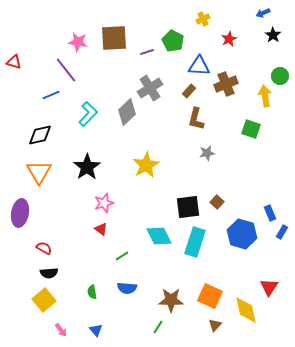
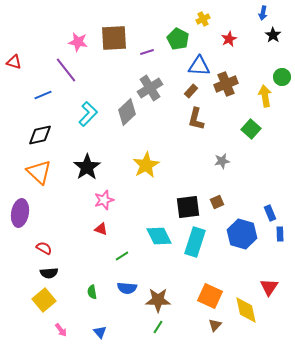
blue arrow at (263, 13): rotated 56 degrees counterclockwise
green pentagon at (173, 41): moved 5 px right, 2 px up
green circle at (280, 76): moved 2 px right, 1 px down
brown rectangle at (189, 91): moved 2 px right
blue line at (51, 95): moved 8 px left
green square at (251, 129): rotated 24 degrees clockwise
gray star at (207, 153): moved 15 px right, 8 px down
orange triangle at (39, 172): rotated 16 degrees counterclockwise
brown square at (217, 202): rotated 24 degrees clockwise
pink star at (104, 203): moved 3 px up
red triangle at (101, 229): rotated 16 degrees counterclockwise
blue rectangle at (282, 232): moved 2 px left, 2 px down; rotated 32 degrees counterclockwise
brown star at (171, 300): moved 13 px left
blue triangle at (96, 330): moved 4 px right, 2 px down
